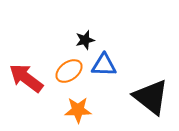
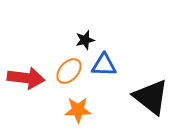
orange ellipse: rotated 12 degrees counterclockwise
red arrow: rotated 150 degrees clockwise
